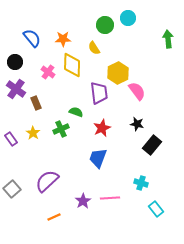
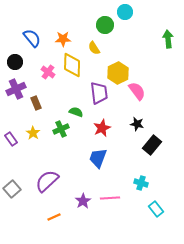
cyan circle: moved 3 px left, 6 px up
purple cross: rotated 30 degrees clockwise
